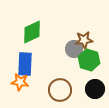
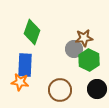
green diamond: rotated 45 degrees counterclockwise
brown star: moved 2 px up
green hexagon: rotated 10 degrees clockwise
blue rectangle: moved 1 px down
black circle: moved 2 px right
